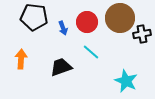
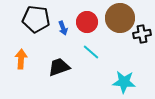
black pentagon: moved 2 px right, 2 px down
black trapezoid: moved 2 px left
cyan star: moved 2 px left, 1 px down; rotated 20 degrees counterclockwise
